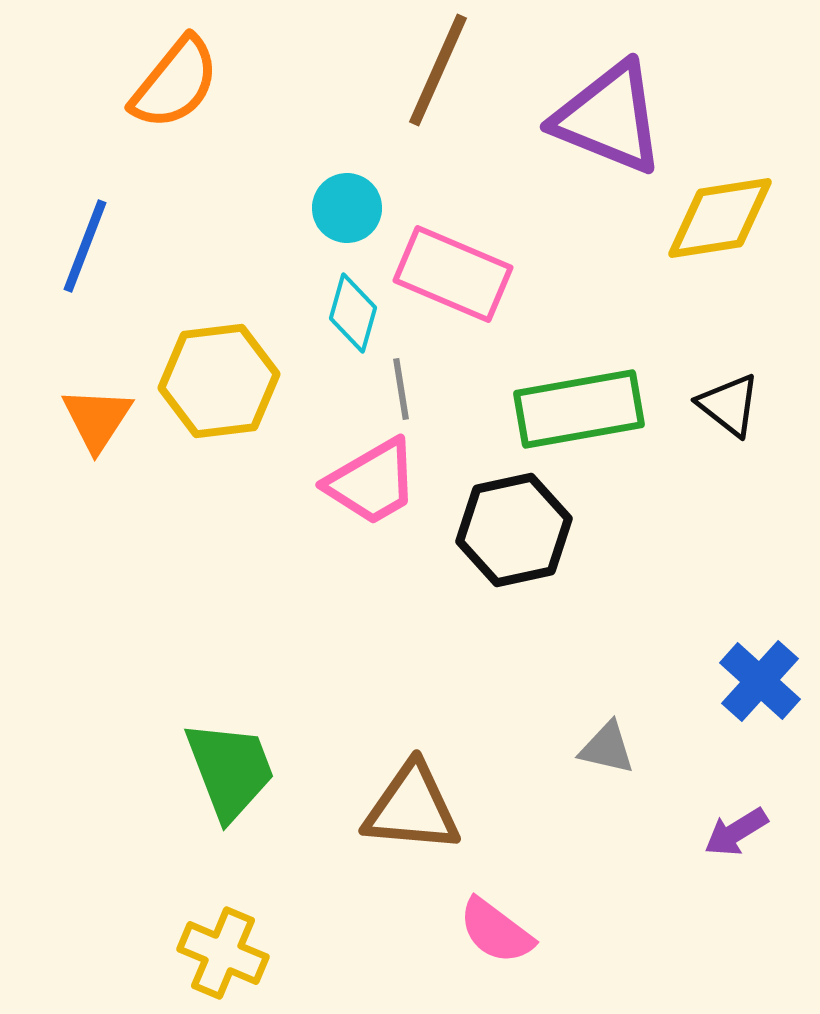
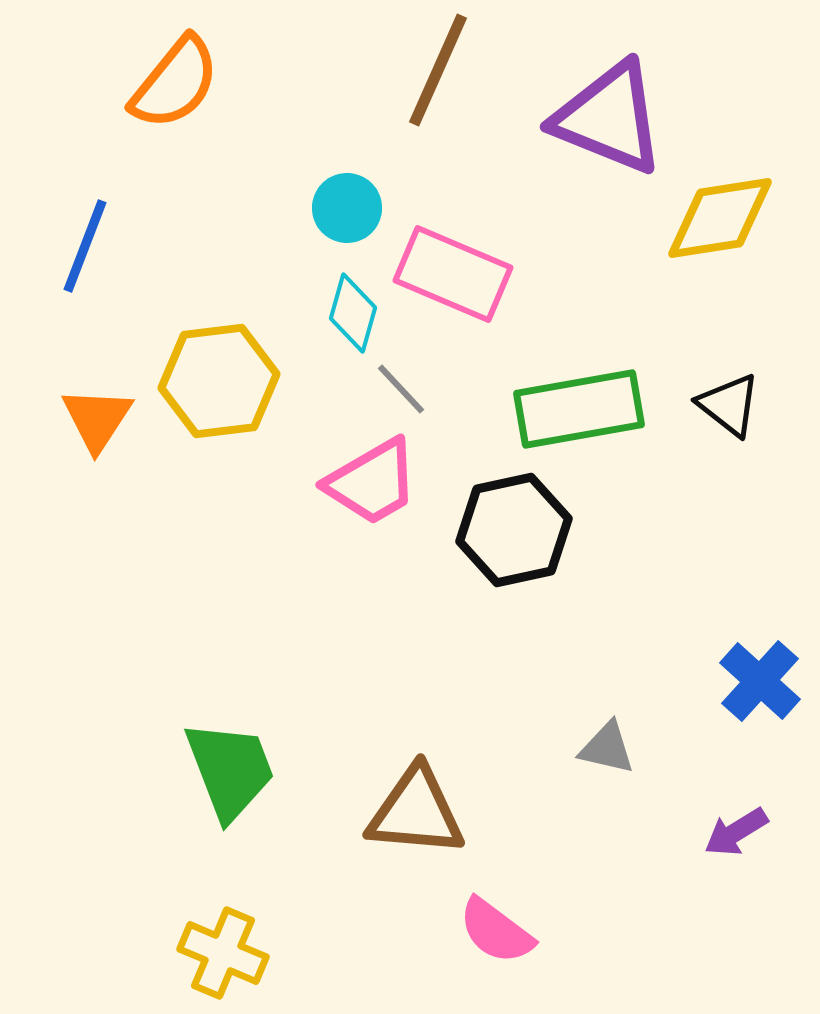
gray line: rotated 34 degrees counterclockwise
brown triangle: moved 4 px right, 4 px down
